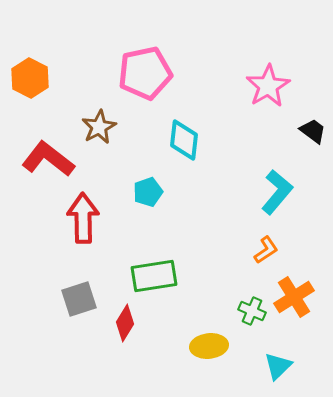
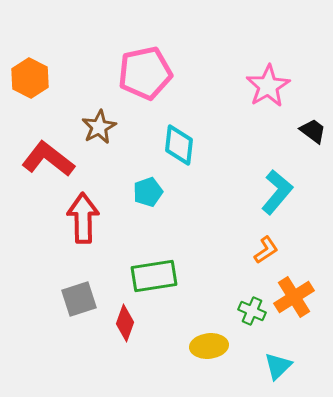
cyan diamond: moved 5 px left, 5 px down
red diamond: rotated 12 degrees counterclockwise
